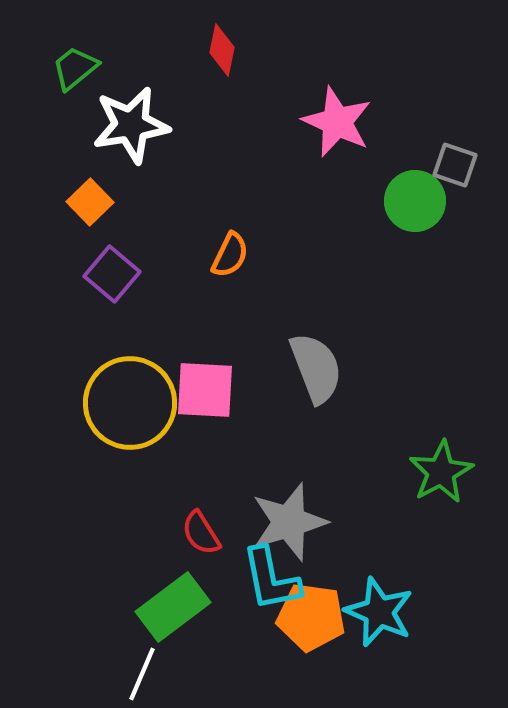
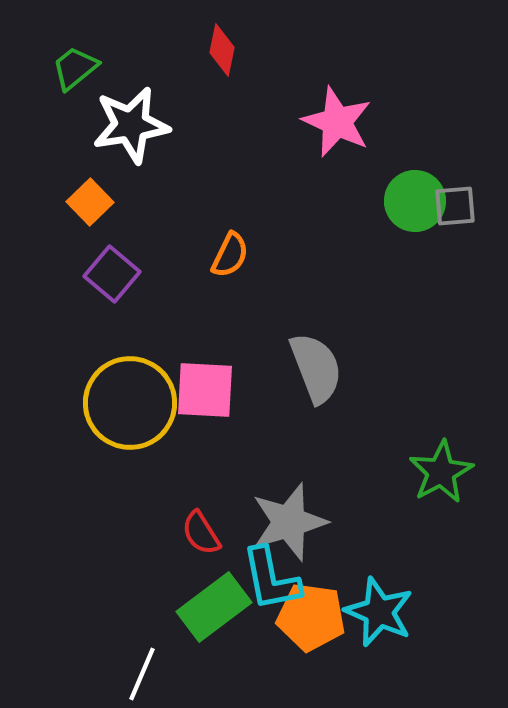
gray square: moved 41 px down; rotated 24 degrees counterclockwise
green rectangle: moved 41 px right
